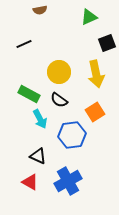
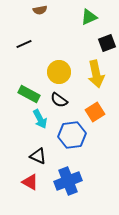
blue cross: rotated 8 degrees clockwise
